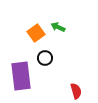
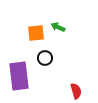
orange square: rotated 30 degrees clockwise
purple rectangle: moved 2 px left
